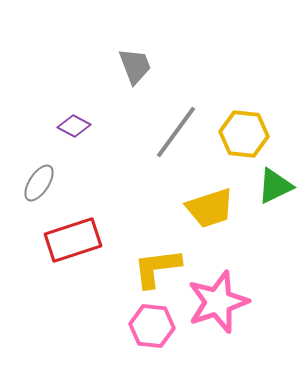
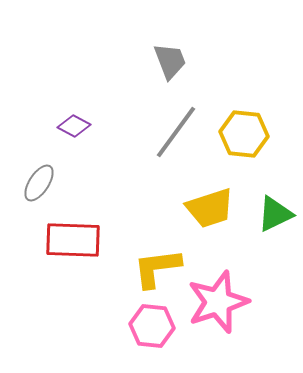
gray trapezoid: moved 35 px right, 5 px up
green triangle: moved 28 px down
red rectangle: rotated 20 degrees clockwise
